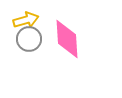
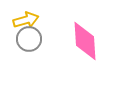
pink diamond: moved 18 px right, 2 px down
